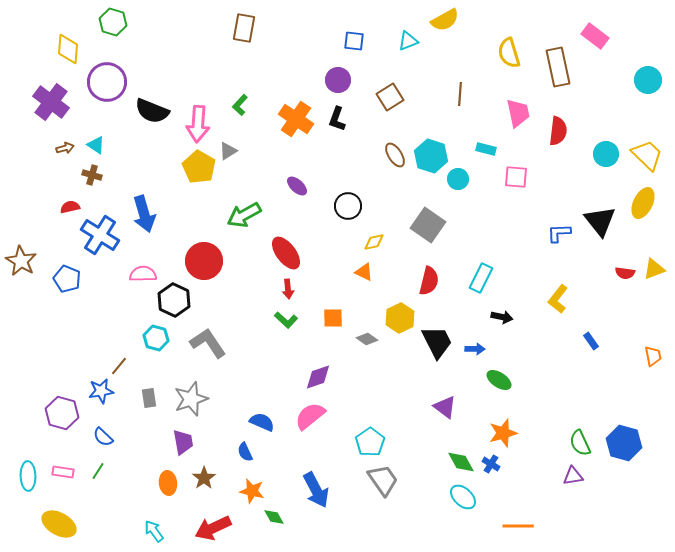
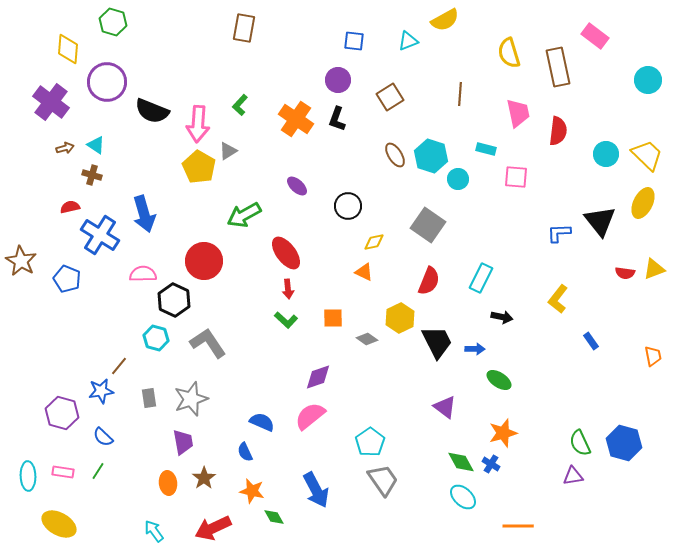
red semicircle at (429, 281): rotated 8 degrees clockwise
